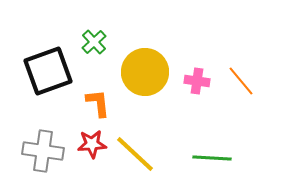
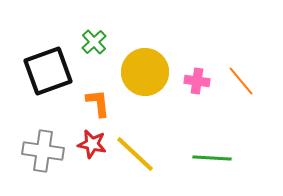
red star: rotated 16 degrees clockwise
